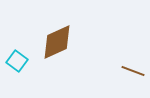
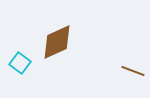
cyan square: moved 3 px right, 2 px down
